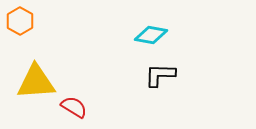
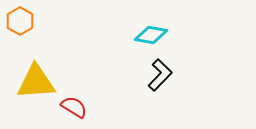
black L-shape: rotated 132 degrees clockwise
